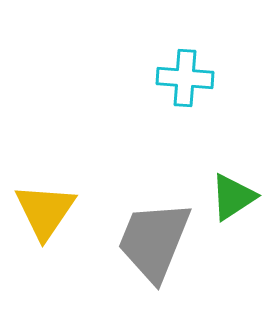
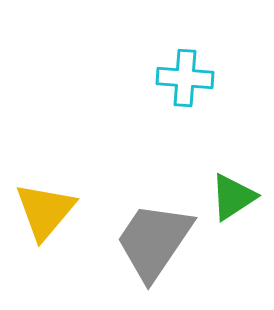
yellow triangle: rotated 6 degrees clockwise
gray trapezoid: rotated 12 degrees clockwise
